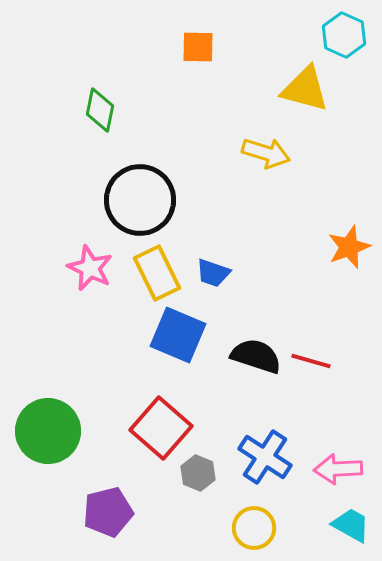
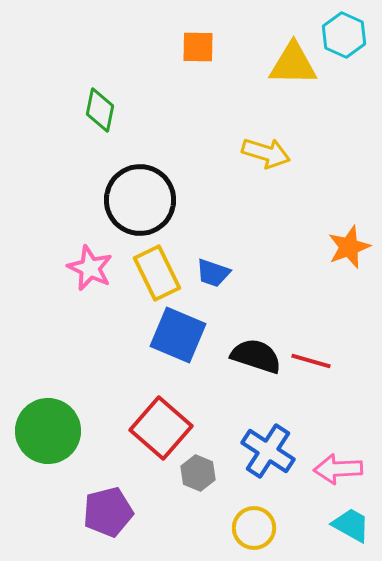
yellow triangle: moved 12 px left, 25 px up; rotated 14 degrees counterclockwise
blue cross: moved 3 px right, 6 px up
